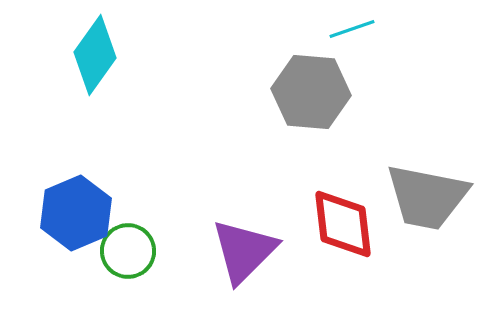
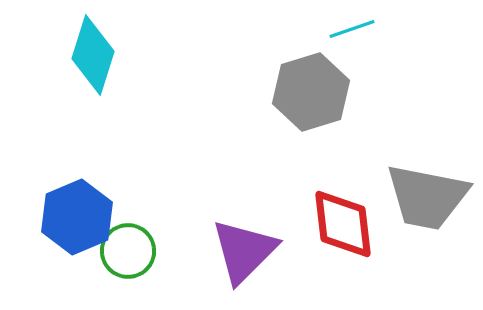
cyan diamond: moved 2 px left; rotated 18 degrees counterclockwise
gray hexagon: rotated 22 degrees counterclockwise
blue hexagon: moved 1 px right, 4 px down
